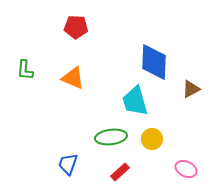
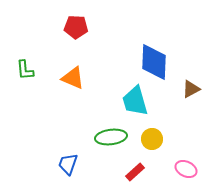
green L-shape: rotated 10 degrees counterclockwise
red rectangle: moved 15 px right
